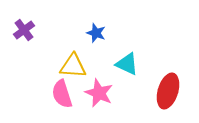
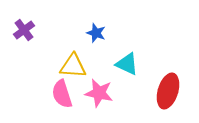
pink star: rotated 12 degrees counterclockwise
